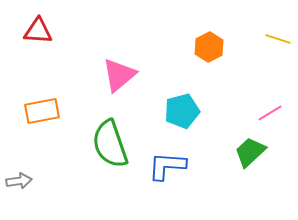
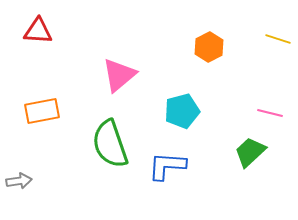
pink line: rotated 45 degrees clockwise
